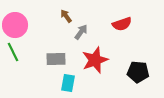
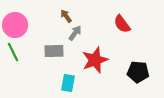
red semicircle: rotated 72 degrees clockwise
gray arrow: moved 6 px left, 1 px down
gray rectangle: moved 2 px left, 8 px up
